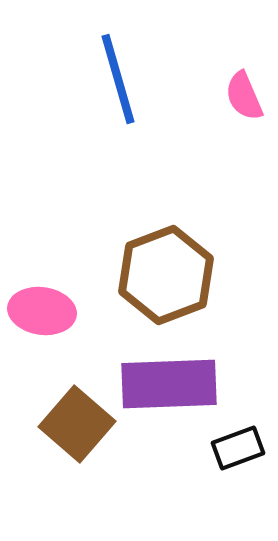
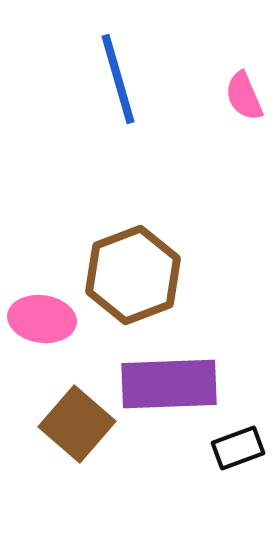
brown hexagon: moved 33 px left
pink ellipse: moved 8 px down
